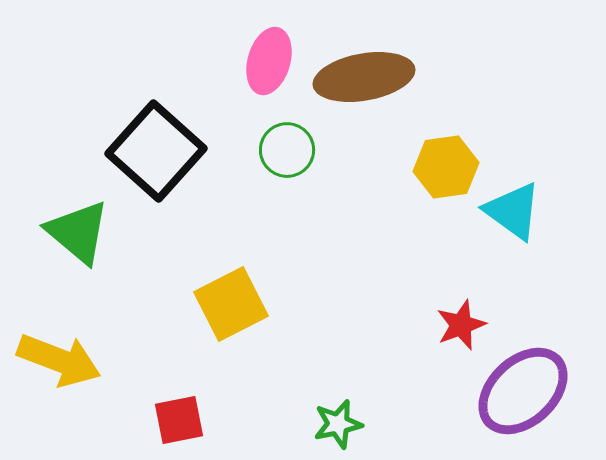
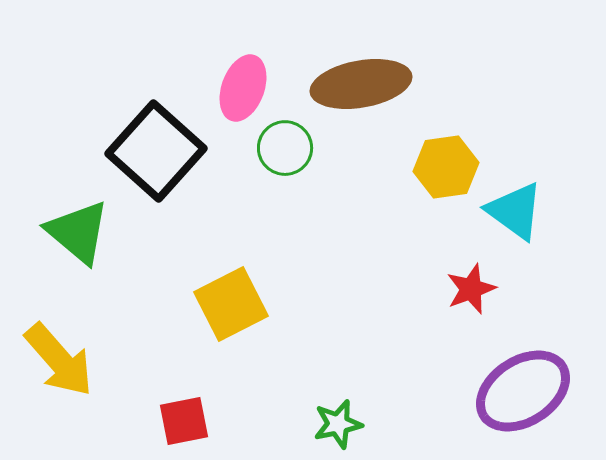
pink ellipse: moved 26 px left, 27 px down; rotated 4 degrees clockwise
brown ellipse: moved 3 px left, 7 px down
green circle: moved 2 px left, 2 px up
cyan triangle: moved 2 px right
red star: moved 10 px right, 36 px up
yellow arrow: rotated 28 degrees clockwise
purple ellipse: rotated 10 degrees clockwise
red square: moved 5 px right, 1 px down
